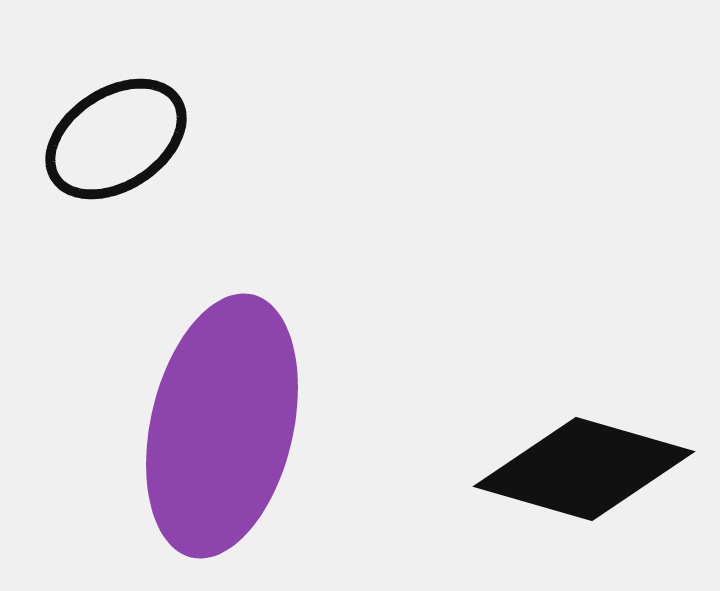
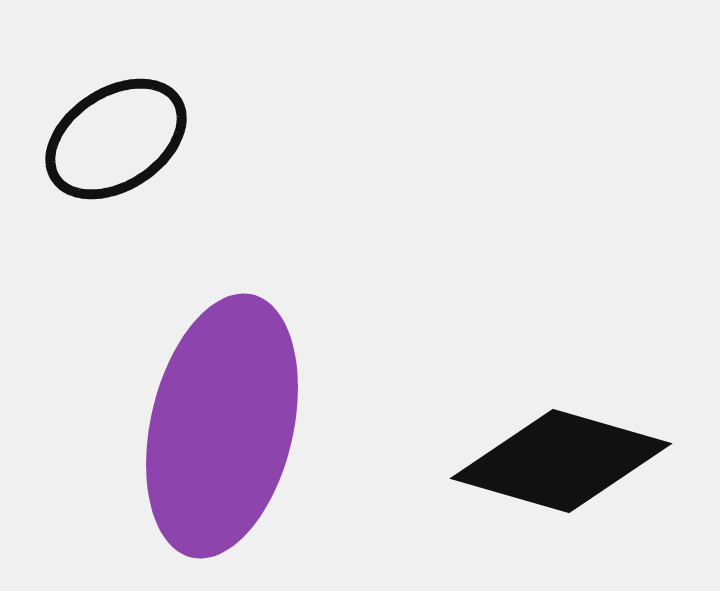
black diamond: moved 23 px left, 8 px up
